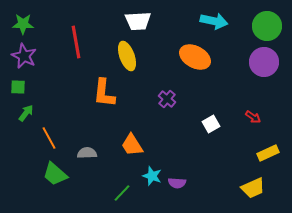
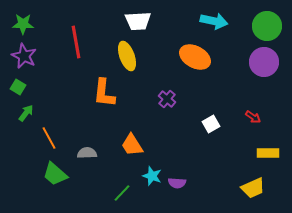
green square: rotated 28 degrees clockwise
yellow rectangle: rotated 25 degrees clockwise
